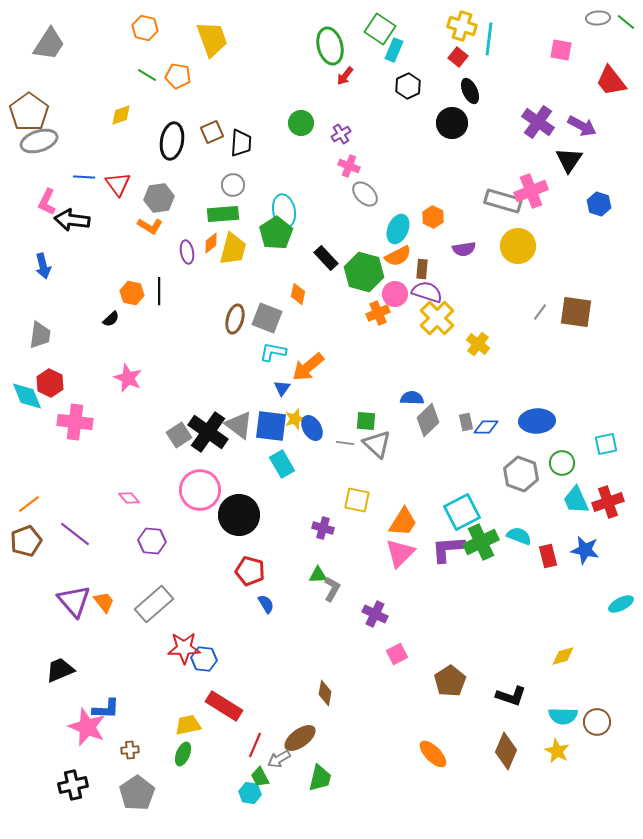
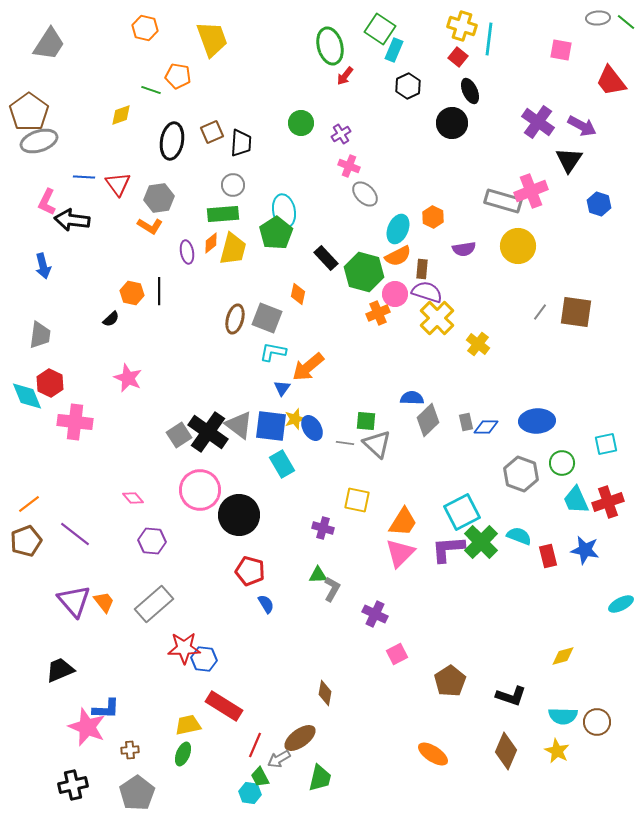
green line at (147, 75): moved 4 px right, 15 px down; rotated 12 degrees counterclockwise
pink diamond at (129, 498): moved 4 px right
green cross at (481, 542): rotated 20 degrees counterclockwise
orange ellipse at (433, 754): rotated 12 degrees counterclockwise
